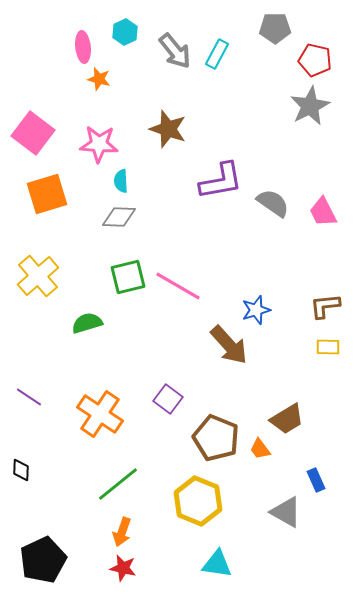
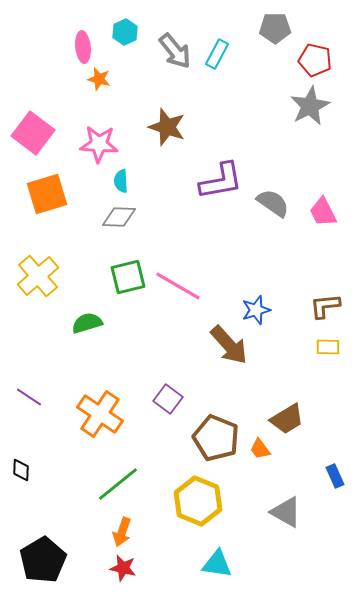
brown star: moved 1 px left, 2 px up
blue rectangle: moved 19 px right, 4 px up
black pentagon: rotated 6 degrees counterclockwise
